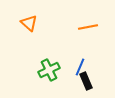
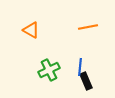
orange triangle: moved 2 px right, 7 px down; rotated 12 degrees counterclockwise
blue line: rotated 18 degrees counterclockwise
